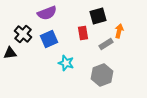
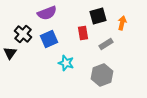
orange arrow: moved 3 px right, 8 px up
black triangle: rotated 48 degrees counterclockwise
